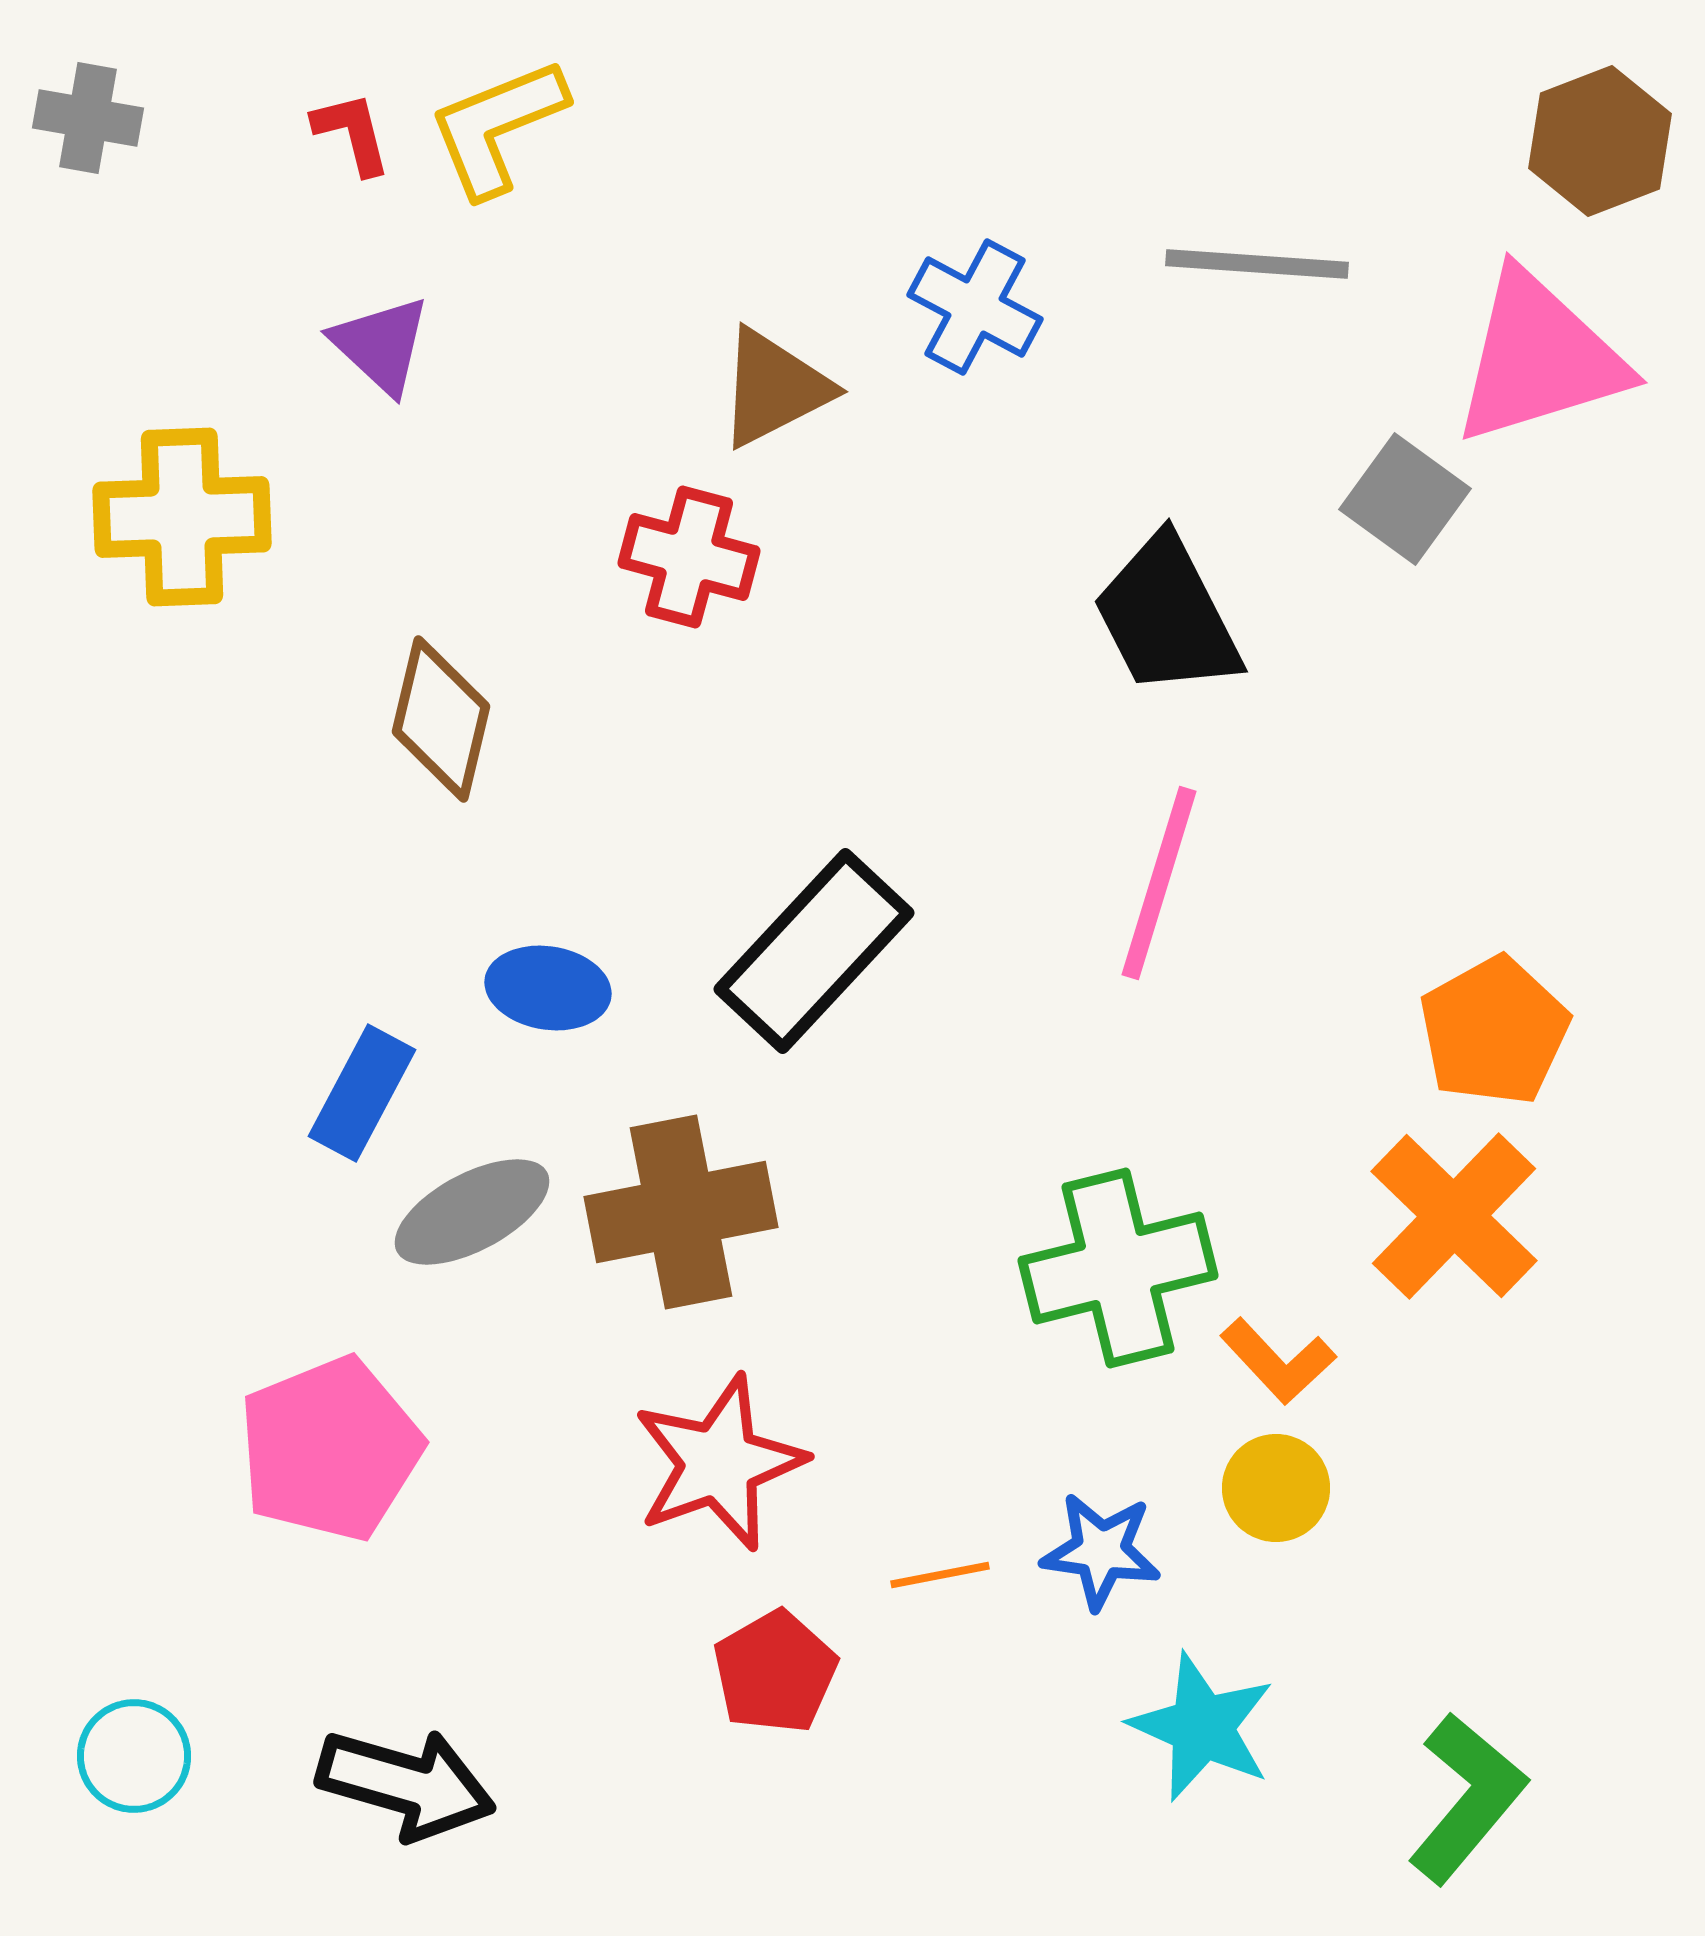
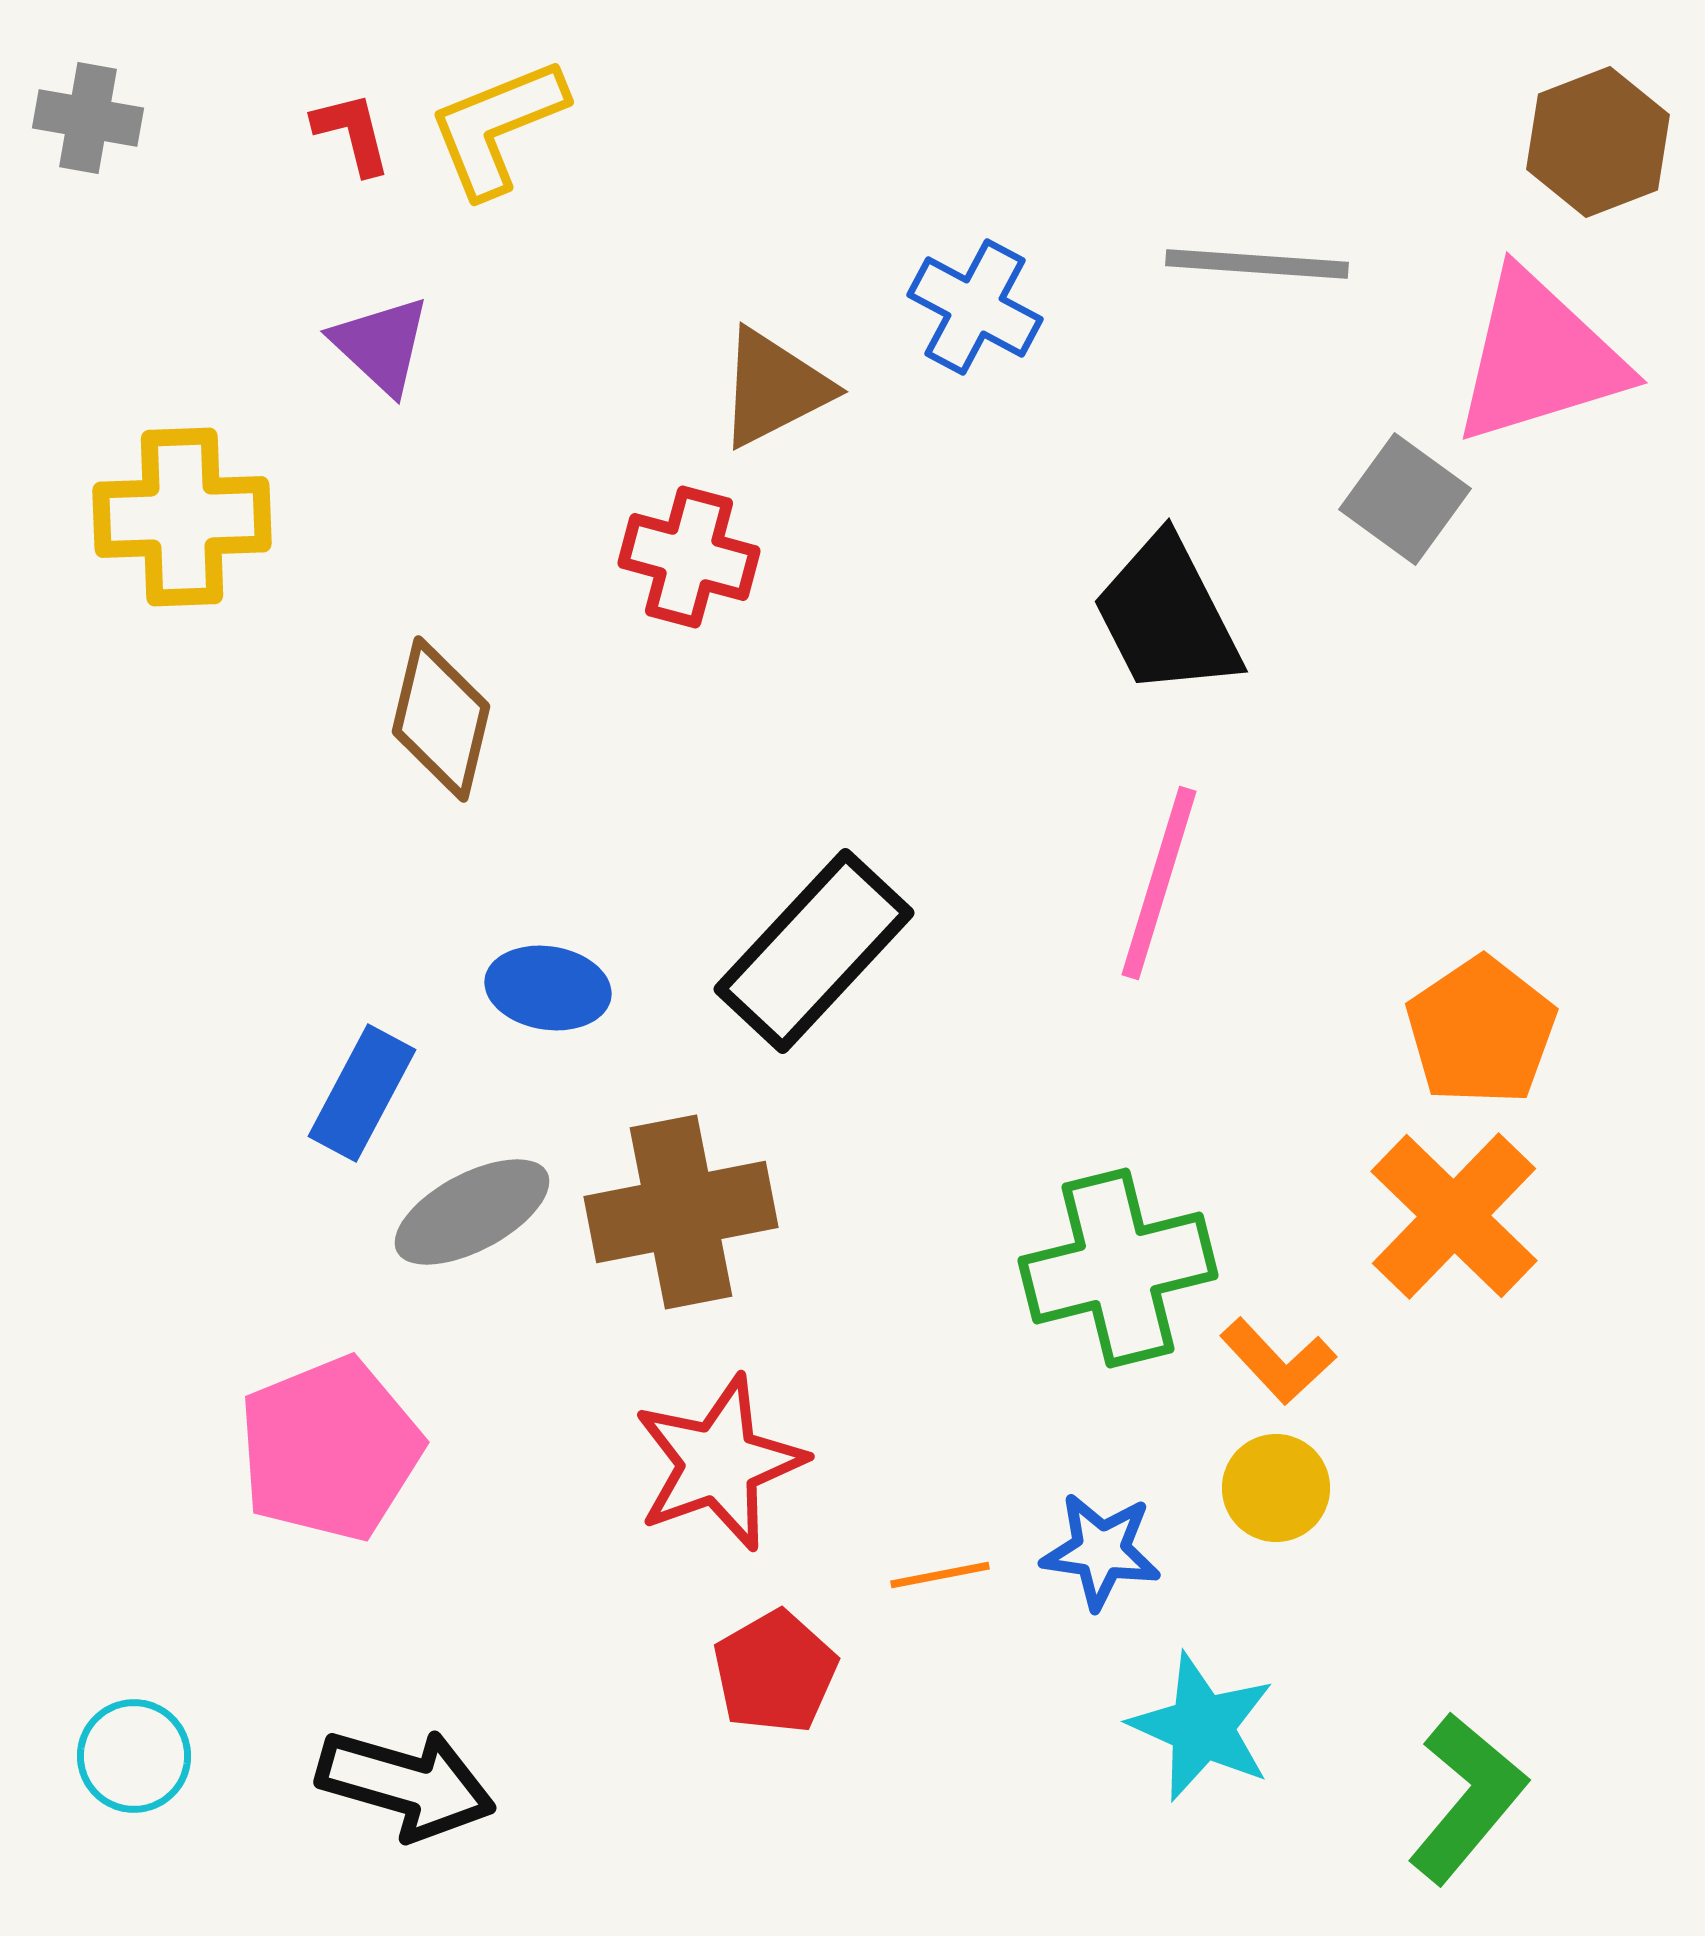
brown hexagon: moved 2 px left, 1 px down
orange pentagon: moved 13 px left; rotated 5 degrees counterclockwise
